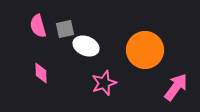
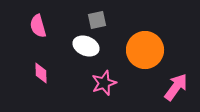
gray square: moved 32 px right, 9 px up
